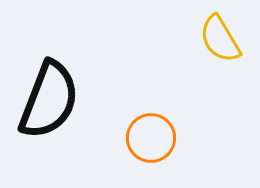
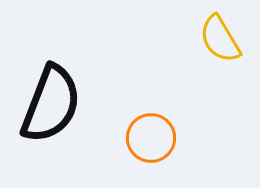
black semicircle: moved 2 px right, 4 px down
